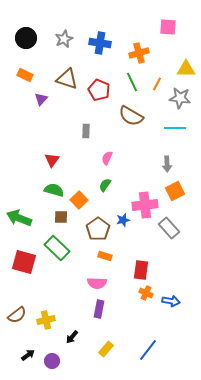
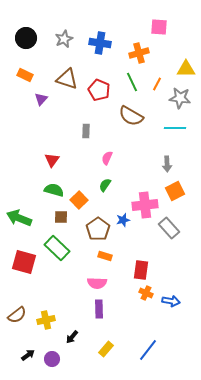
pink square at (168, 27): moved 9 px left
purple rectangle at (99, 309): rotated 12 degrees counterclockwise
purple circle at (52, 361): moved 2 px up
